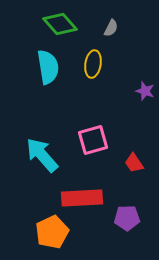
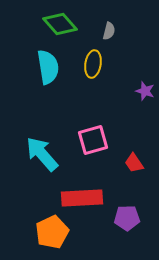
gray semicircle: moved 2 px left, 3 px down; rotated 12 degrees counterclockwise
cyan arrow: moved 1 px up
